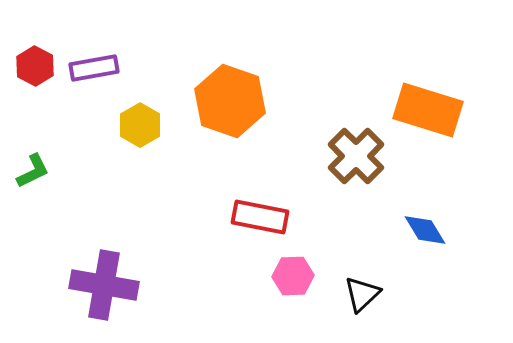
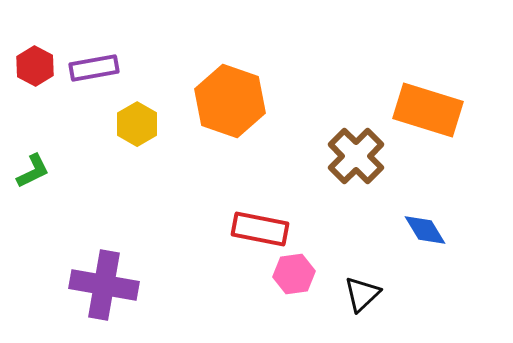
yellow hexagon: moved 3 px left, 1 px up
red rectangle: moved 12 px down
pink hexagon: moved 1 px right, 2 px up; rotated 6 degrees counterclockwise
